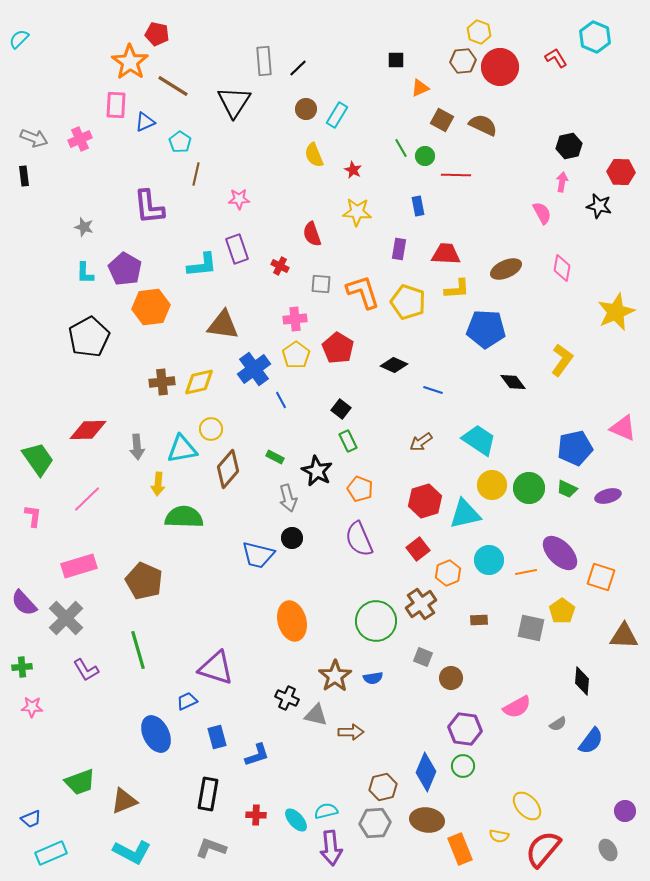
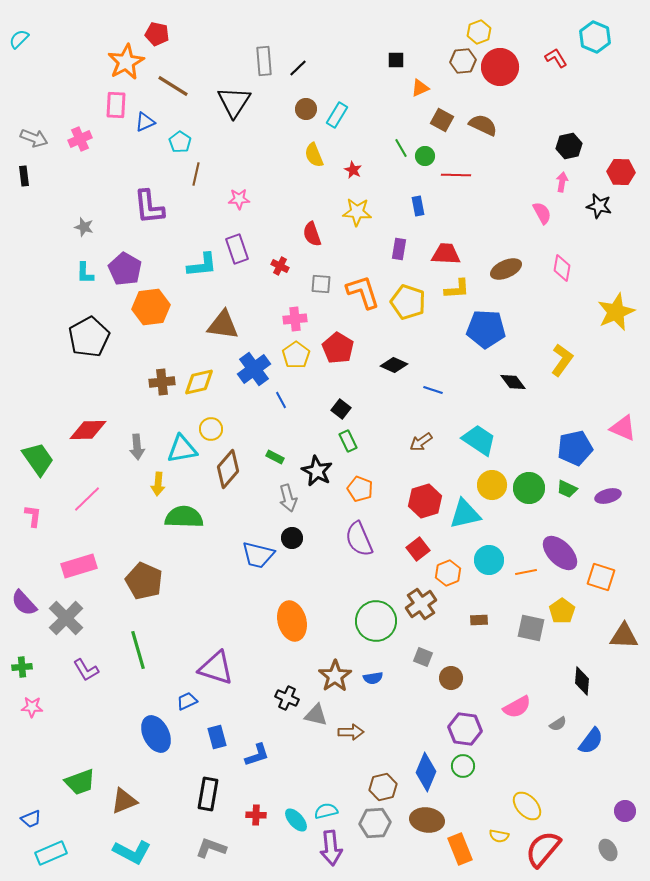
yellow hexagon at (479, 32): rotated 20 degrees clockwise
orange star at (130, 62): moved 4 px left; rotated 9 degrees clockwise
